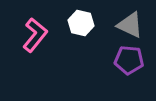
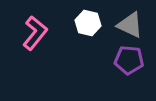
white hexagon: moved 7 px right
pink L-shape: moved 2 px up
